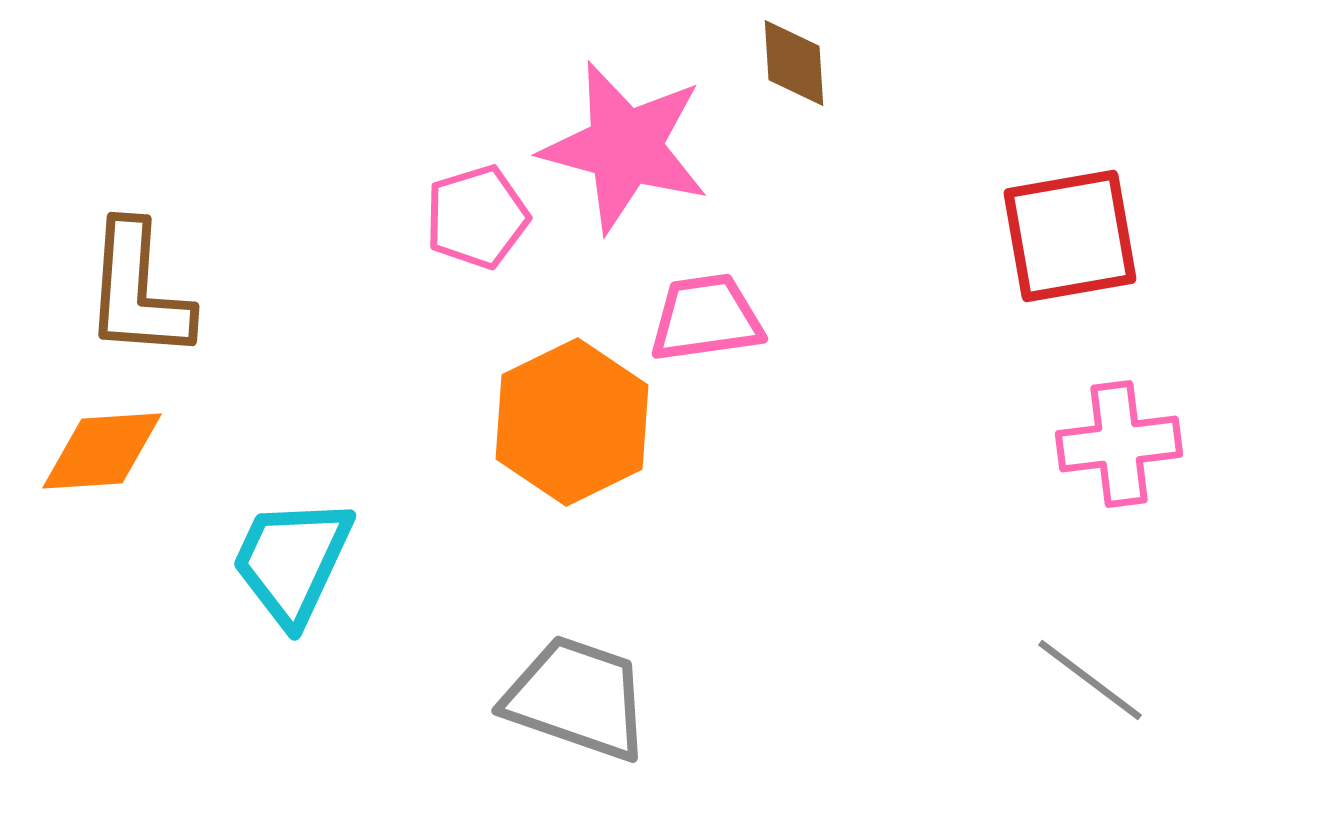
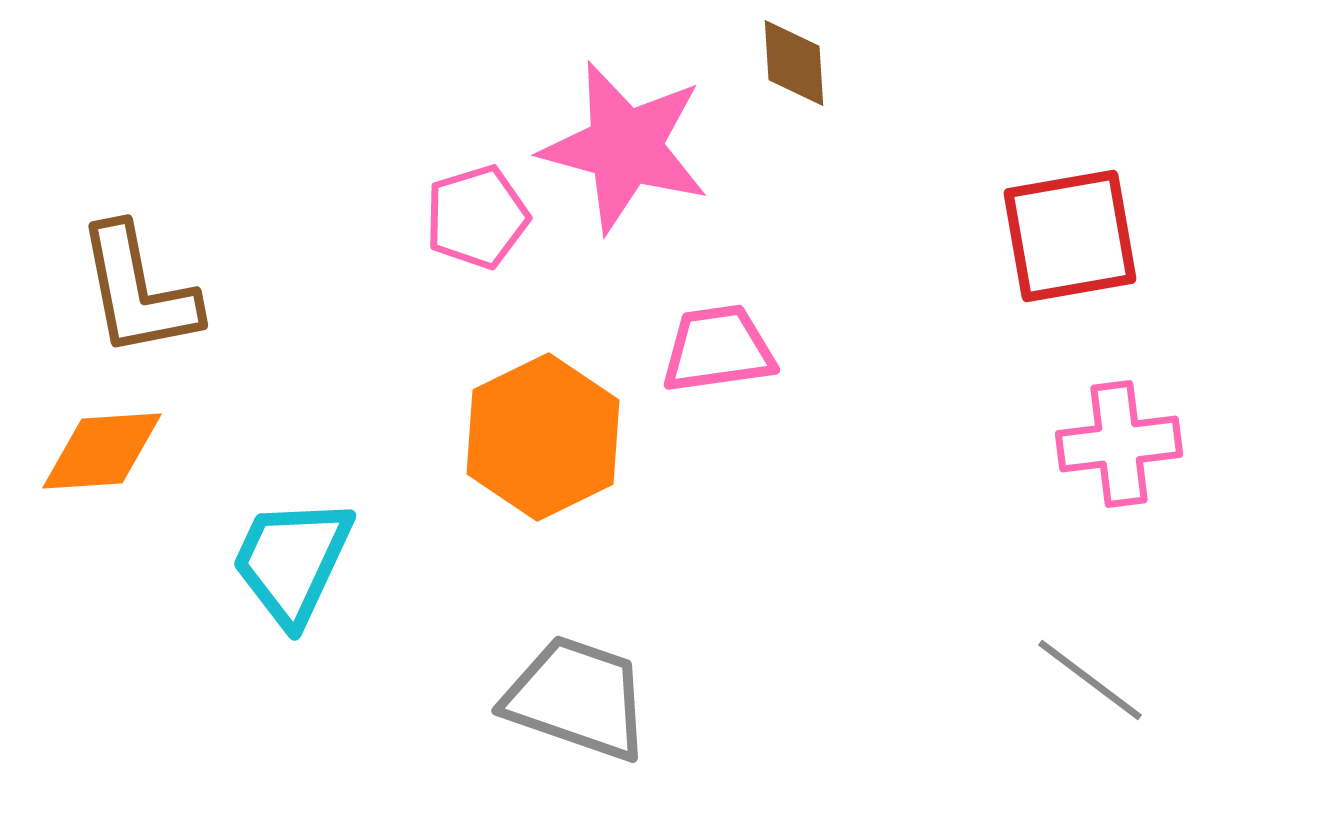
brown L-shape: rotated 15 degrees counterclockwise
pink trapezoid: moved 12 px right, 31 px down
orange hexagon: moved 29 px left, 15 px down
